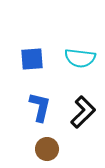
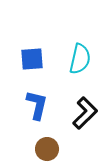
cyan semicircle: moved 1 px down; rotated 84 degrees counterclockwise
blue L-shape: moved 3 px left, 2 px up
black L-shape: moved 2 px right, 1 px down
